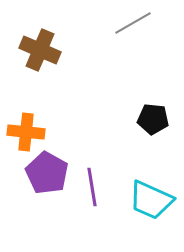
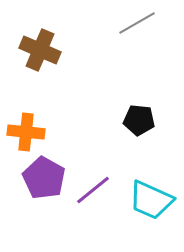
gray line: moved 4 px right
black pentagon: moved 14 px left, 1 px down
purple pentagon: moved 3 px left, 5 px down
purple line: moved 1 px right, 3 px down; rotated 60 degrees clockwise
